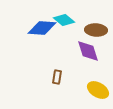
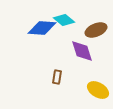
brown ellipse: rotated 25 degrees counterclockwise
purple diamond: moved 6 px left
